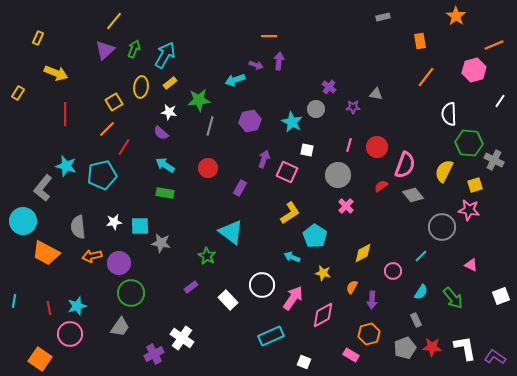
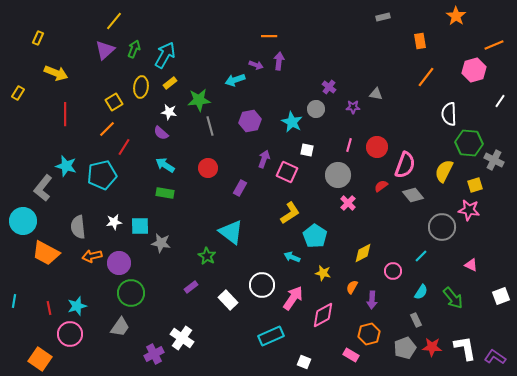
gray line at (210, 126): rotated 30 degrees counterclockwise
pink cross at (346, 206): moved 2 px right, 3 px up
